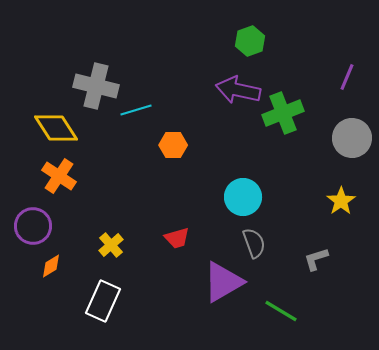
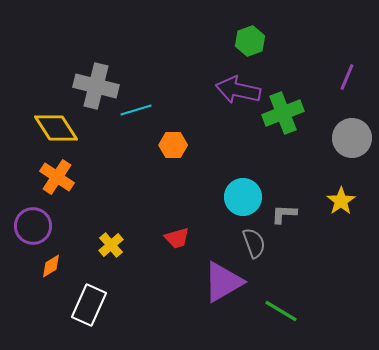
orange cross: moved 2 px left, 1 px down
gray L-shape: moved 32 px left, 45 px up; rotated 20 degrees clockwise
white rectangle: moved 14 px left, 4 px down
